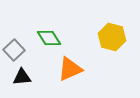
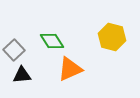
green diamond: moved 3 px right, 3 px down
black triangle: moved 2 px up
